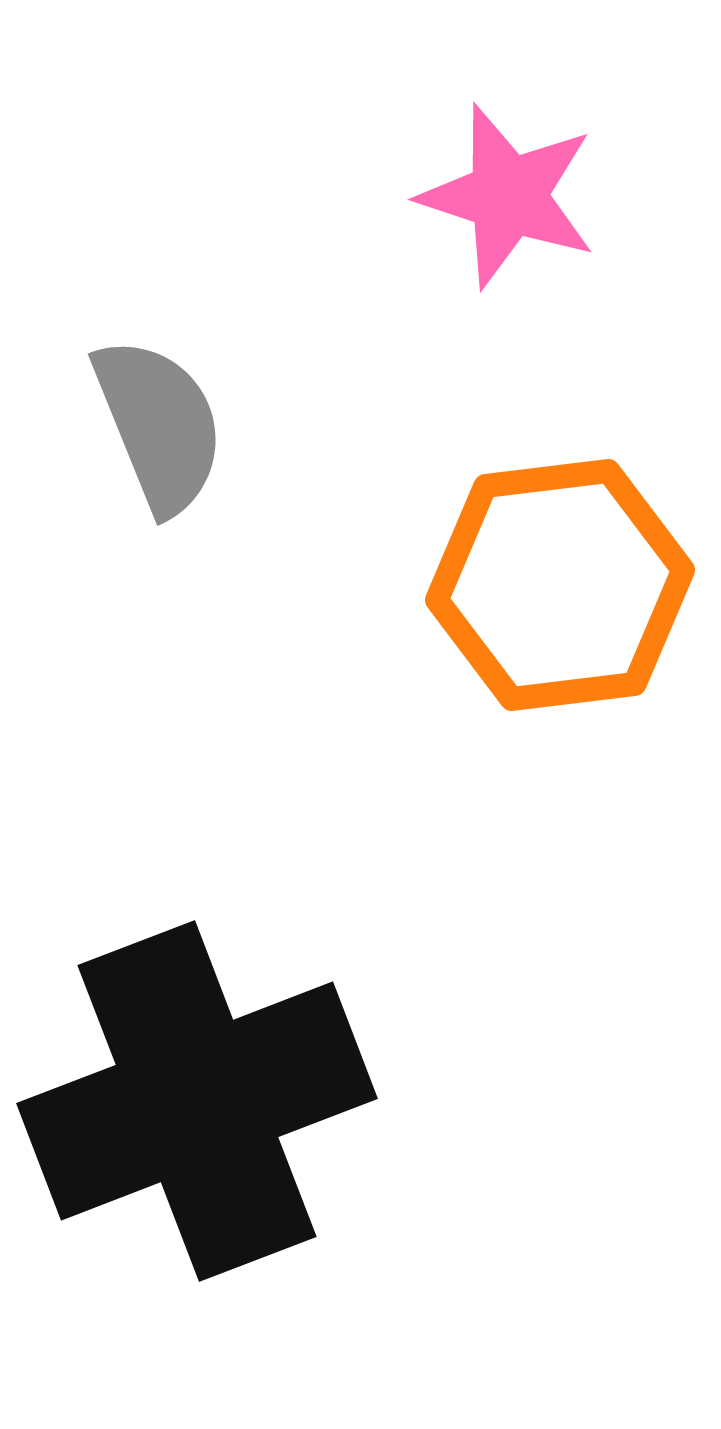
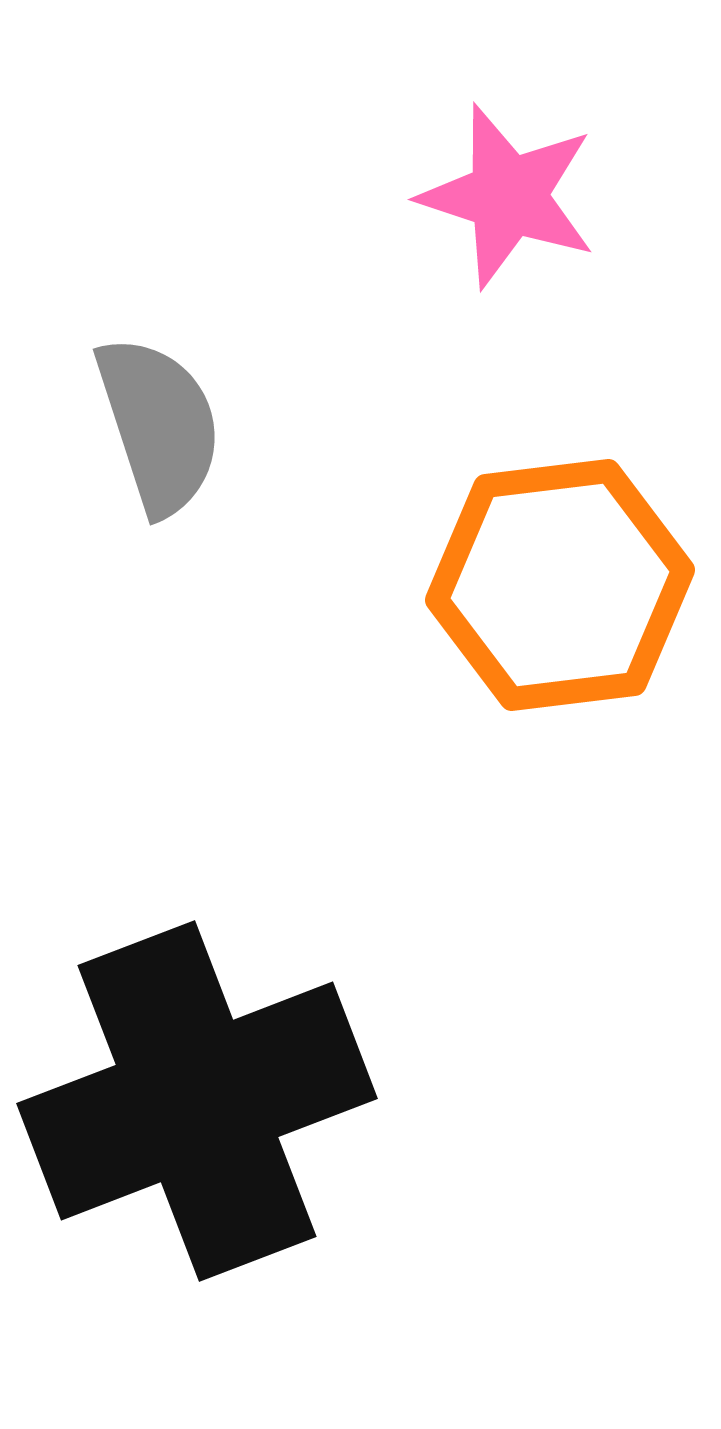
gray semicircle: rotated 4 degrees clockwise
